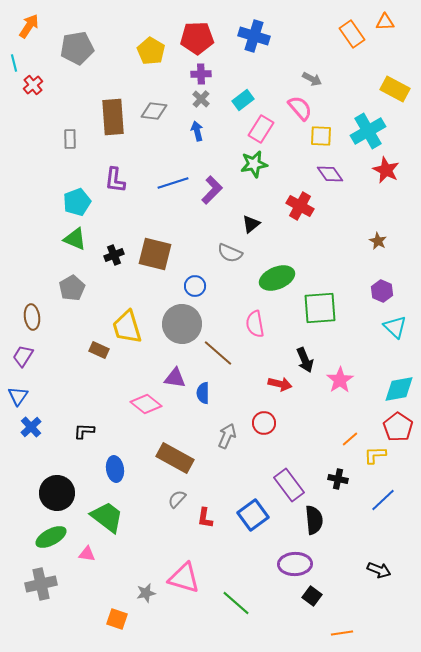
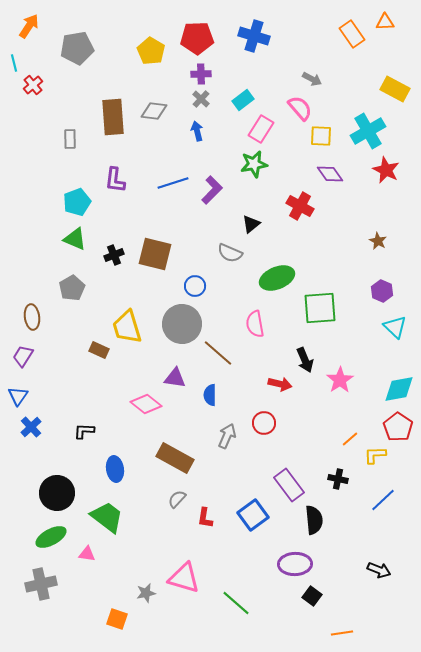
blue semicircle at (203, 393): moved 7 px right, 2 px down
